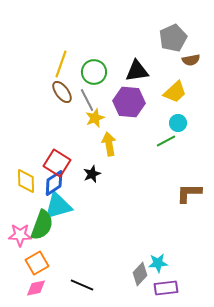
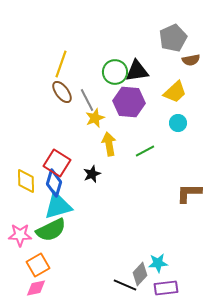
green circle: moved 21 px right
green line: moved 21 px left, 10 px down
blue diamond: rotated 40 degrees counterclockwise
green semicircle: moved 9 px right, 5 px down; rotated 44 degrees clockwise
orange square: moved 1 px right, 2 px down
black line: moved 43 px right
